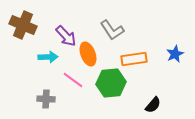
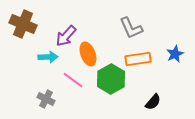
brown cross: moved 1 px up
gray L-shape: moved 19 px right, 2 px up; rotated 10 degrees clockwise
purple arrow: rotated 85 degrees clockwise
orange rectangle: moved 4 px right
green hexagon: moved 4 px up; rotated 24 degrees counterclockwise
gray cross: rotated 24 degrees clockwise
black semicircle: moved 3 px up
